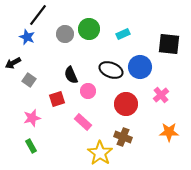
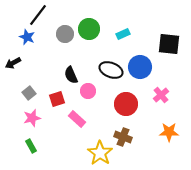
gray square: moved 13 px down; rotated 16 degrees clockwise
pink rectangle: moved 6 px left, 3 px up
